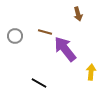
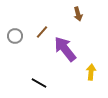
brown line: moved 3 px left; rotated 64 degrees counterclockwise
